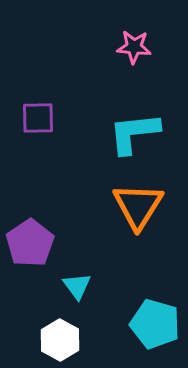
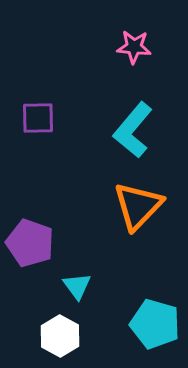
cyan L-shape: moved 1 px left, 3 px up; rotated 44 degrees counterclockwise
orange triangle: rotated 12 degrees clockwise
purple pentagon: rotated 18 degrees counterclockwise
white hexagon: moved 4 px up
